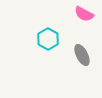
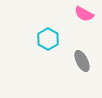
gray ellipse: moved 6 px down
